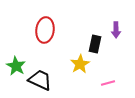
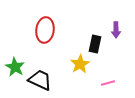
green star: moved 1 px left, 1 px down
